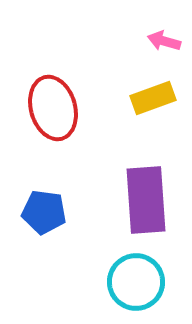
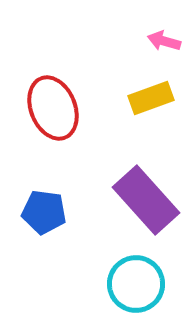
yellow rectangle: moved 2 px left
red ellipse: rotated 6 degrees counterclockwise
purple rectangle: rotated 38 degrees counterclockwise
cyan circle: moved 2 px down
